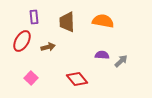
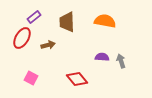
purple rectangle: rotated 56 degrees clockwise
orange semicircle: moved 2 px right
red ellipse: moved 3 px up
brown arrow: moved 2 px up
purple semicircle: moved 2 px down
gray arrow: rotated 64 degrees counterclockwise
pink square: rotated 16 degrees counterclockwise
